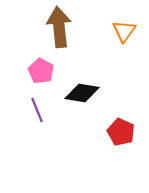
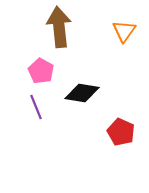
purple line: moved 1 px left, 3 px up
